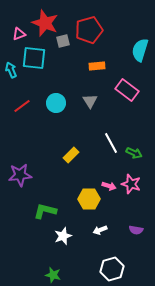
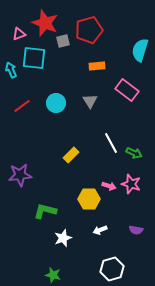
white star: moved 2 px down
